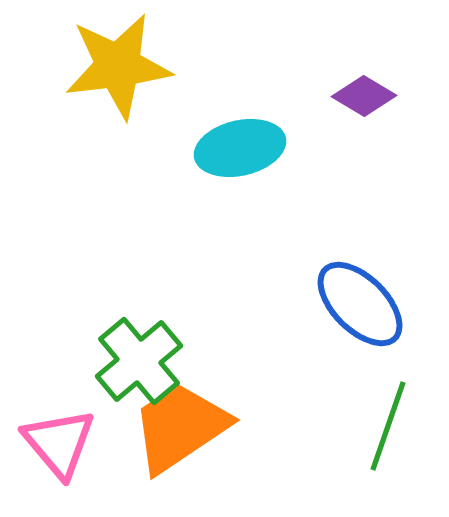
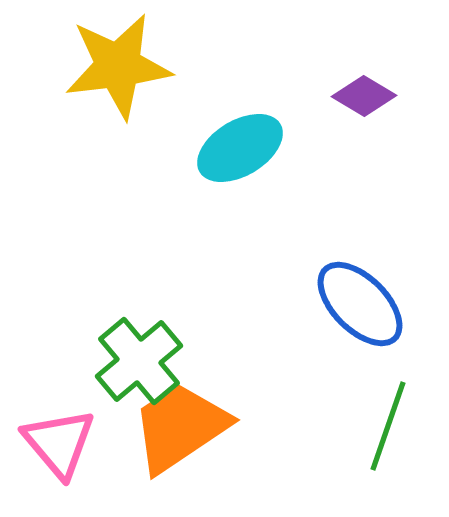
cyan ellipse: rotated 18 degrees counterclockwise
